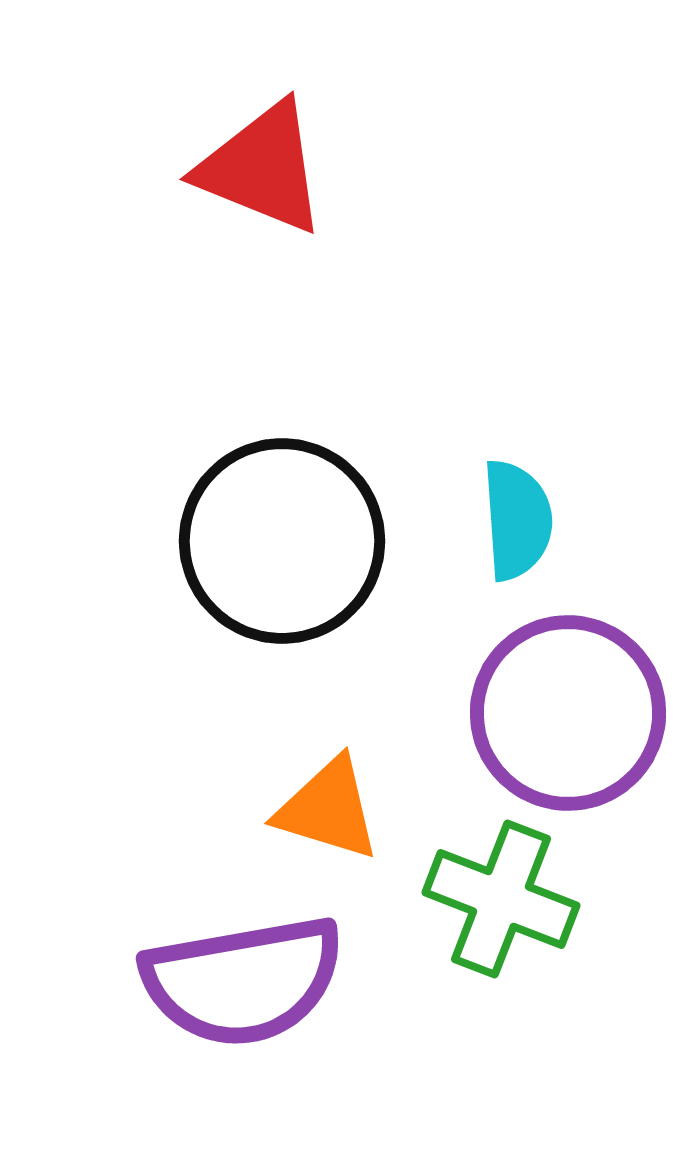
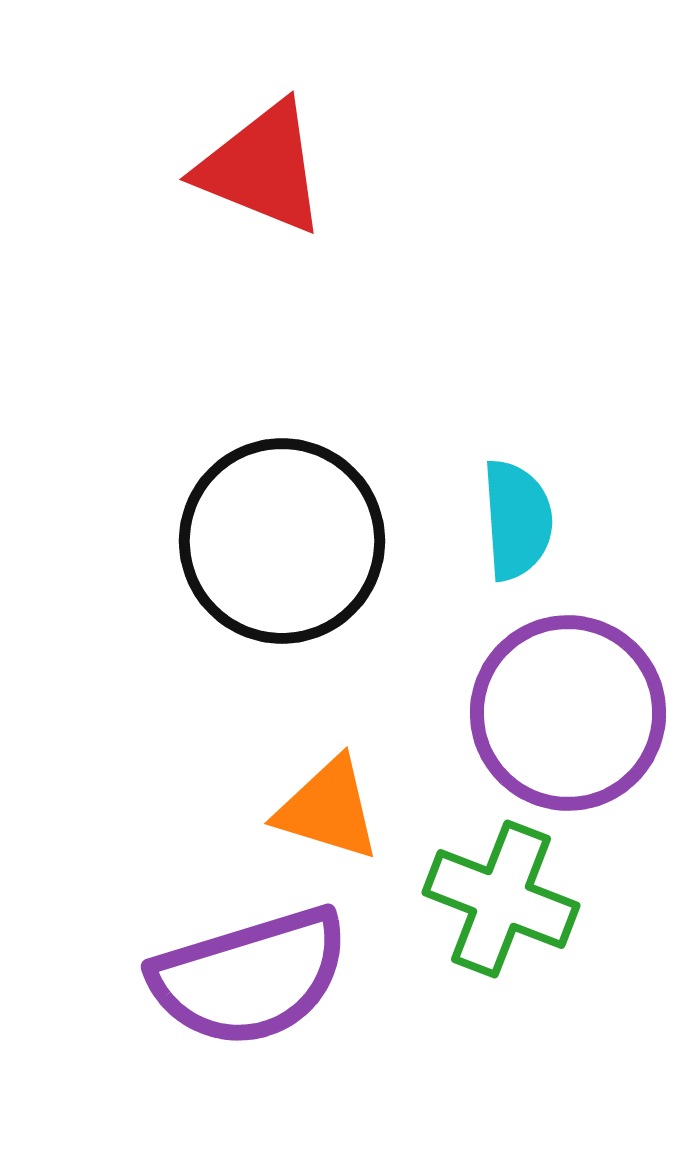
purple semicircle: moved 7 px right, 4 px up; rotated 7 degrees counterclockwise
